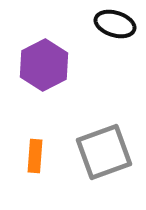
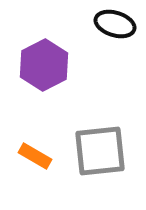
gray square: moved 4 px left, 1 px up; rotated 14 degrees clockwise
orange rectangle: rotated 64 degrees counterclockwise
